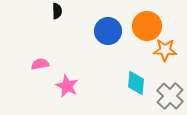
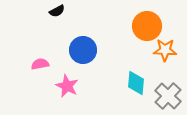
black semicircle: rotated 63 degrees clockwise
blue circle: moved 25 px left, 19 px down
gray cross: moved 2 px left
